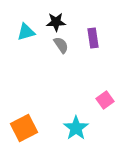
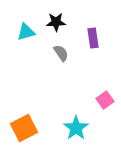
gray semicircle: moved 8 px down
